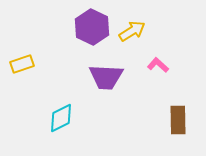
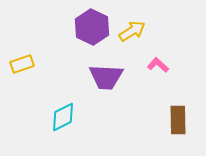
cyan diamond: moved 2 px right, 1 px up
